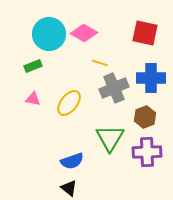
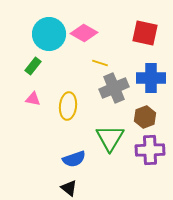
green rectangle: rotated 30 degrees counterclockwise
yellow ellipse: moved 1 px left, 3 px down; rotated 32 degrees counterclockwise
purple cross: moved 3 px right, 2 px up
blue semicircle: moved 2 px right, 2 px up
